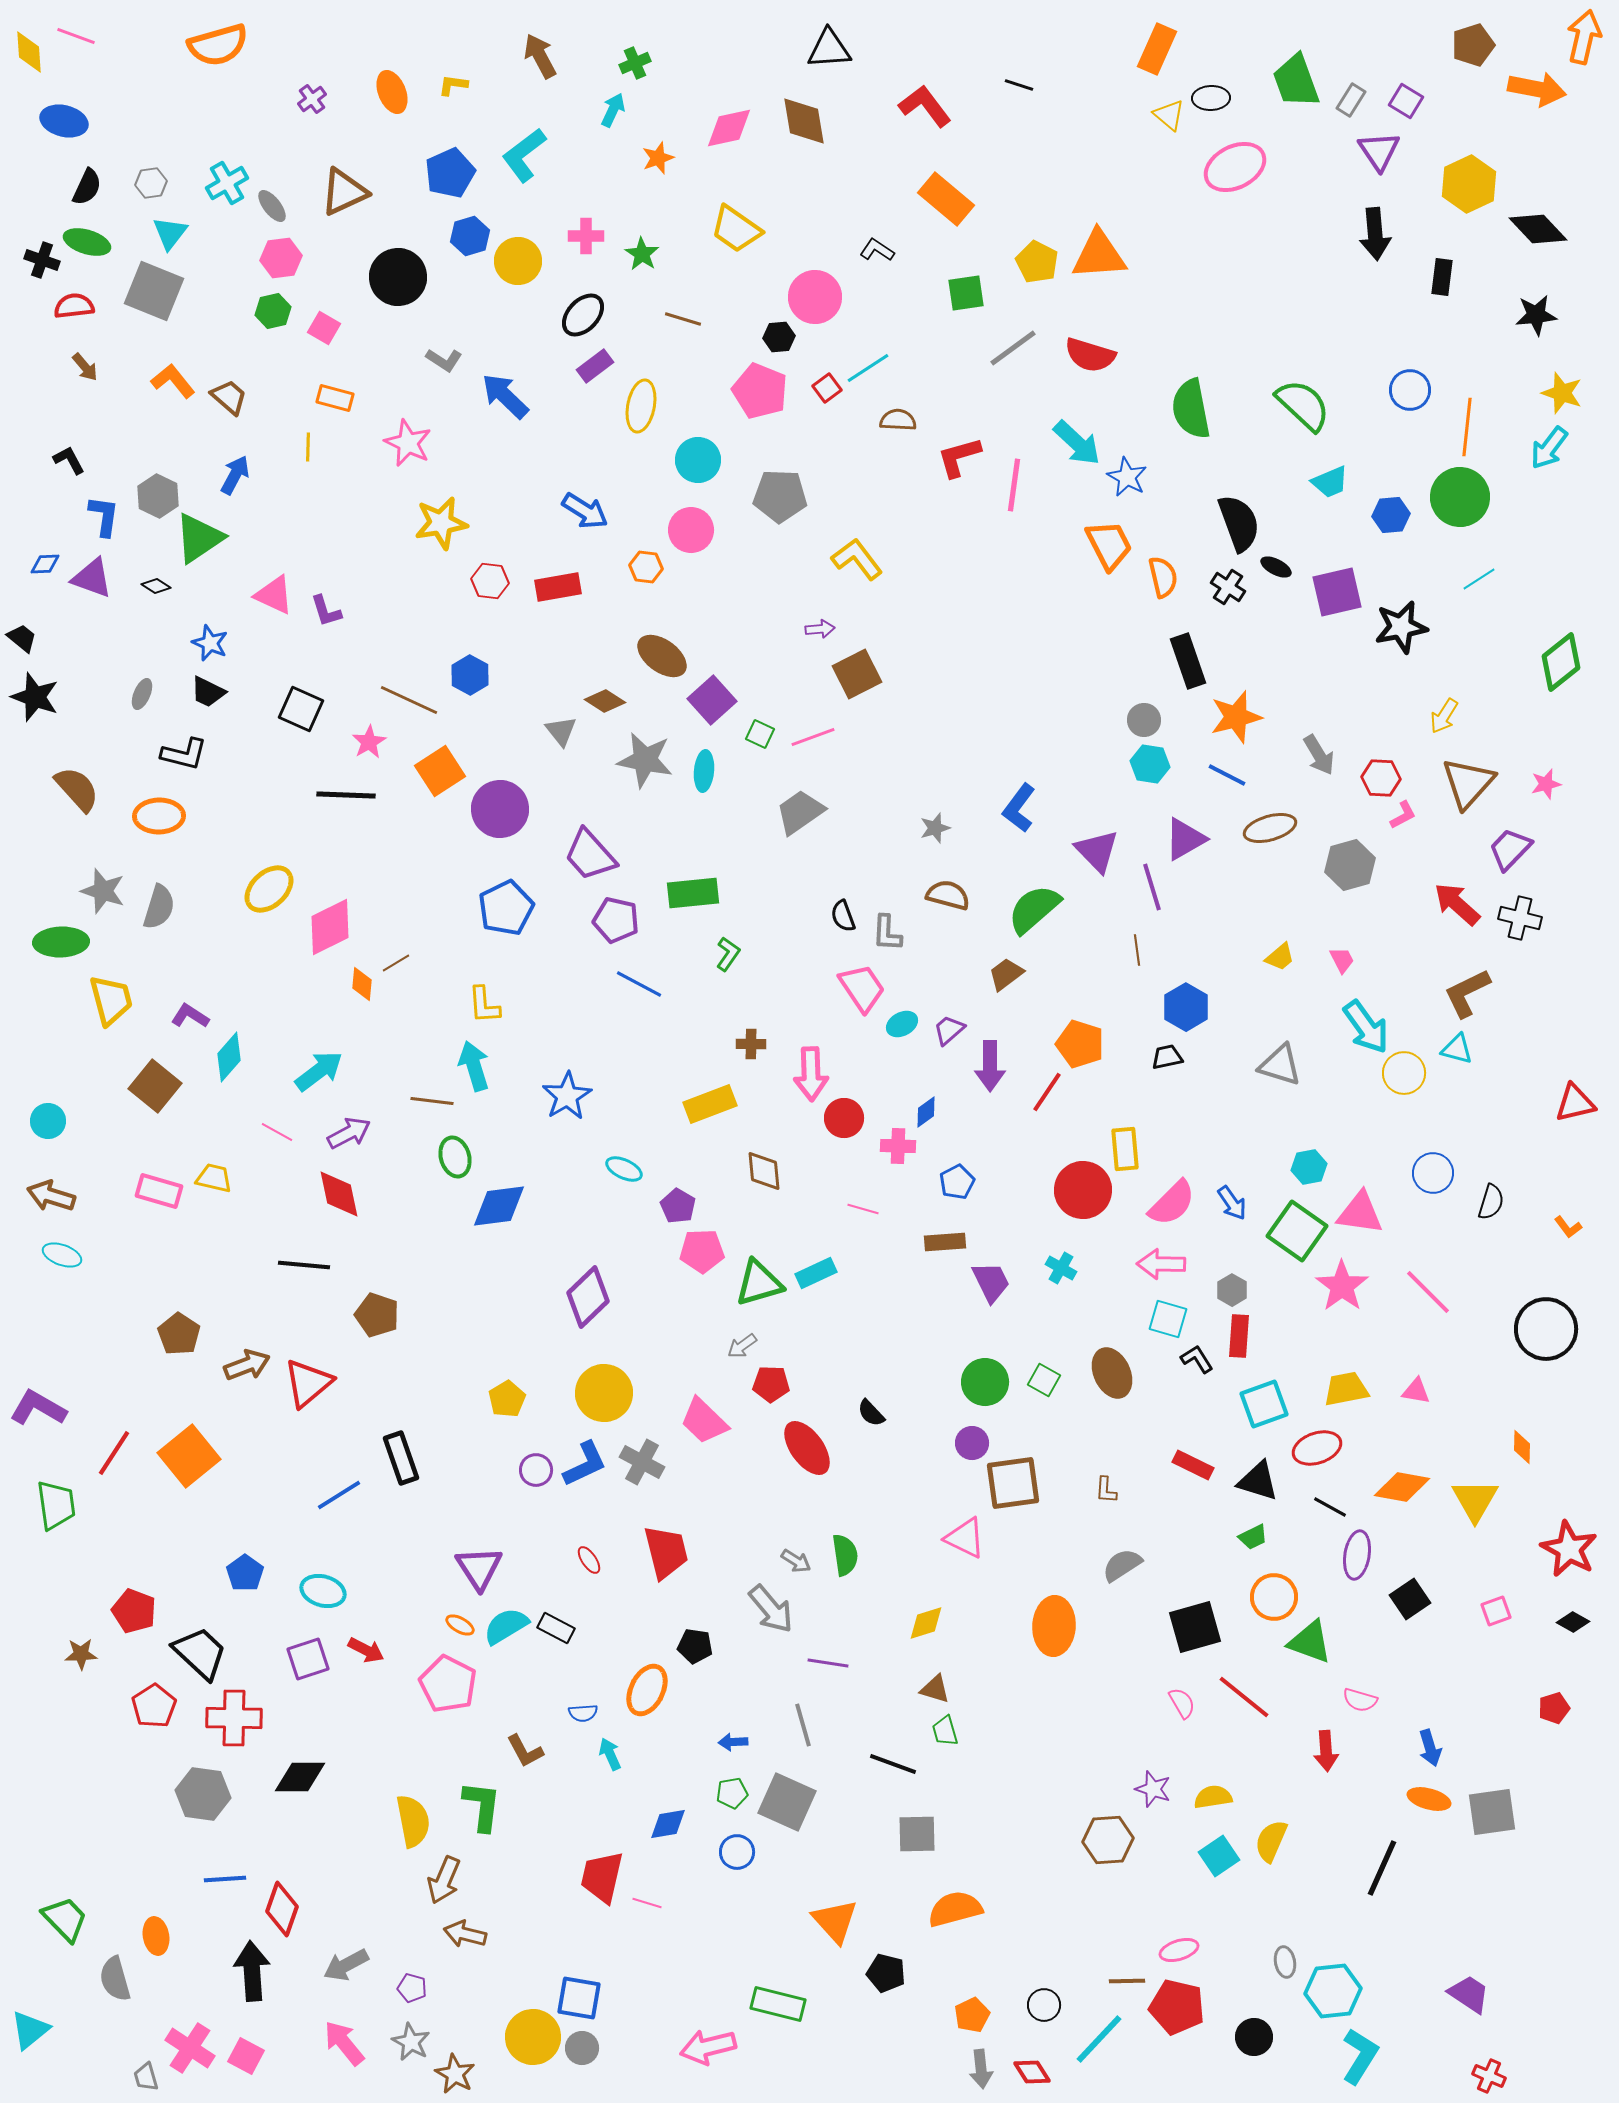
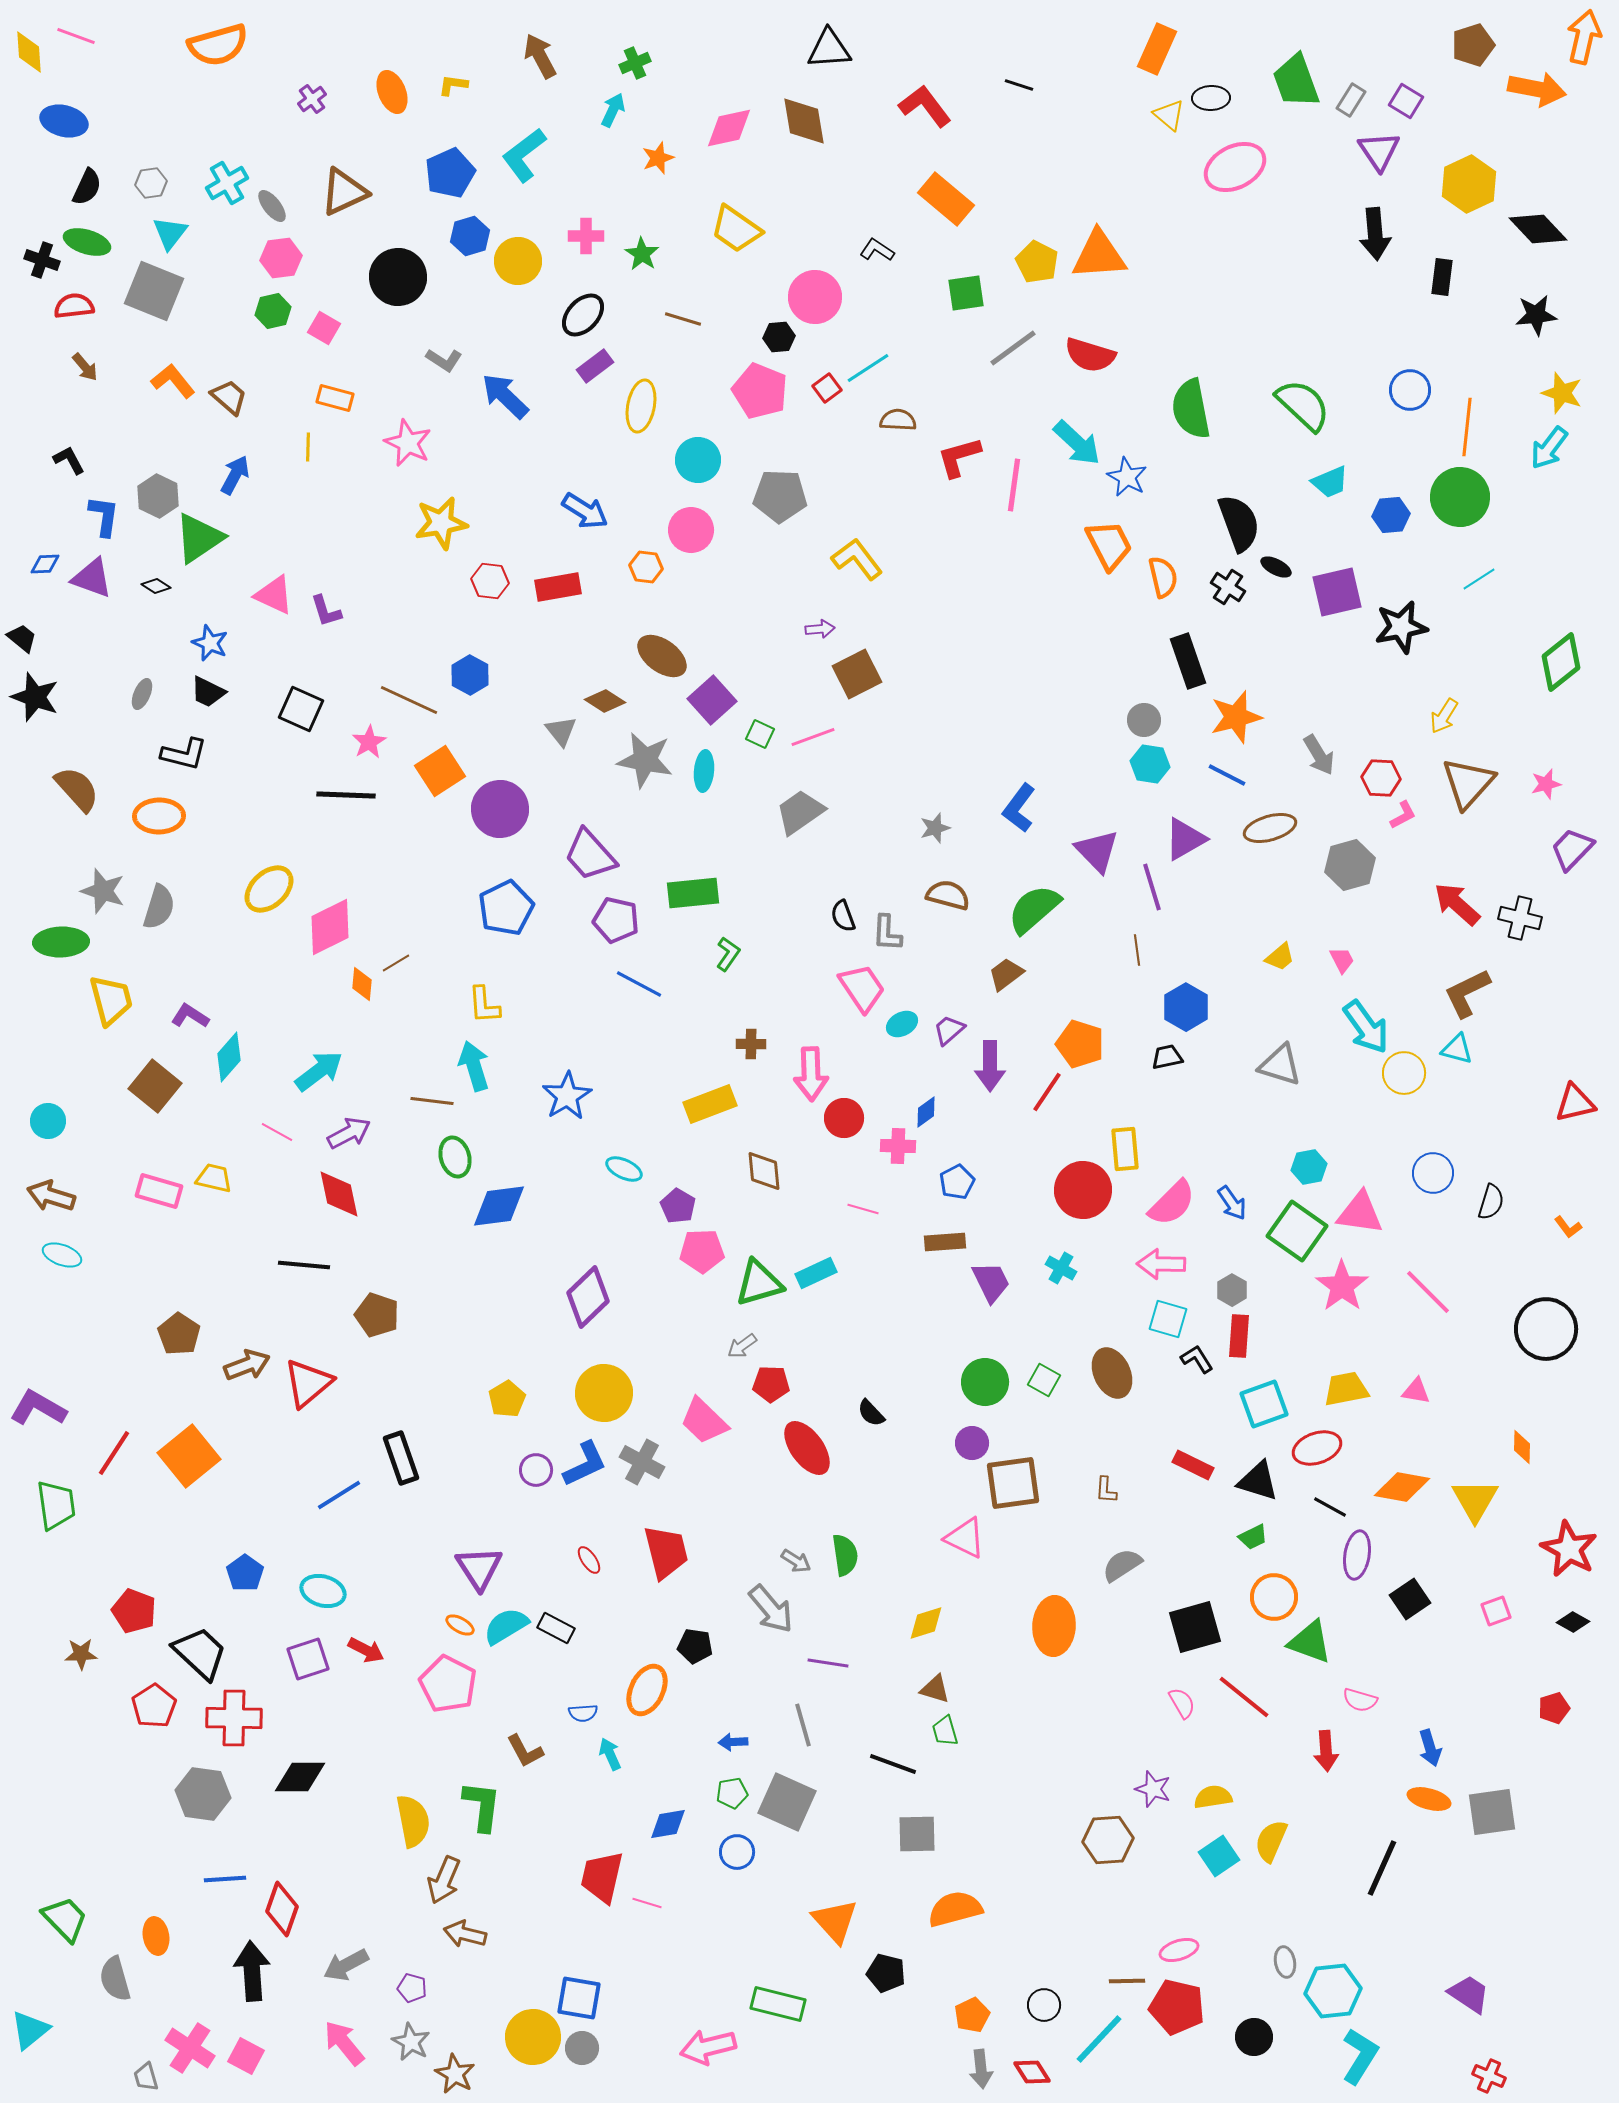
purple trapezoid at (1510, 849): moved 62 px right
